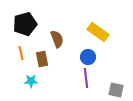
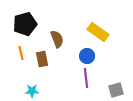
blue circle: moved 1 px left, 1 px up
cyan star: moved 1 px right, 10 px down
gray square: rotated 28 degrees counterclockwise
